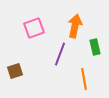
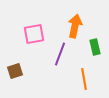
pink square: moved 6 px down; rotated 10 degrees clockwise
